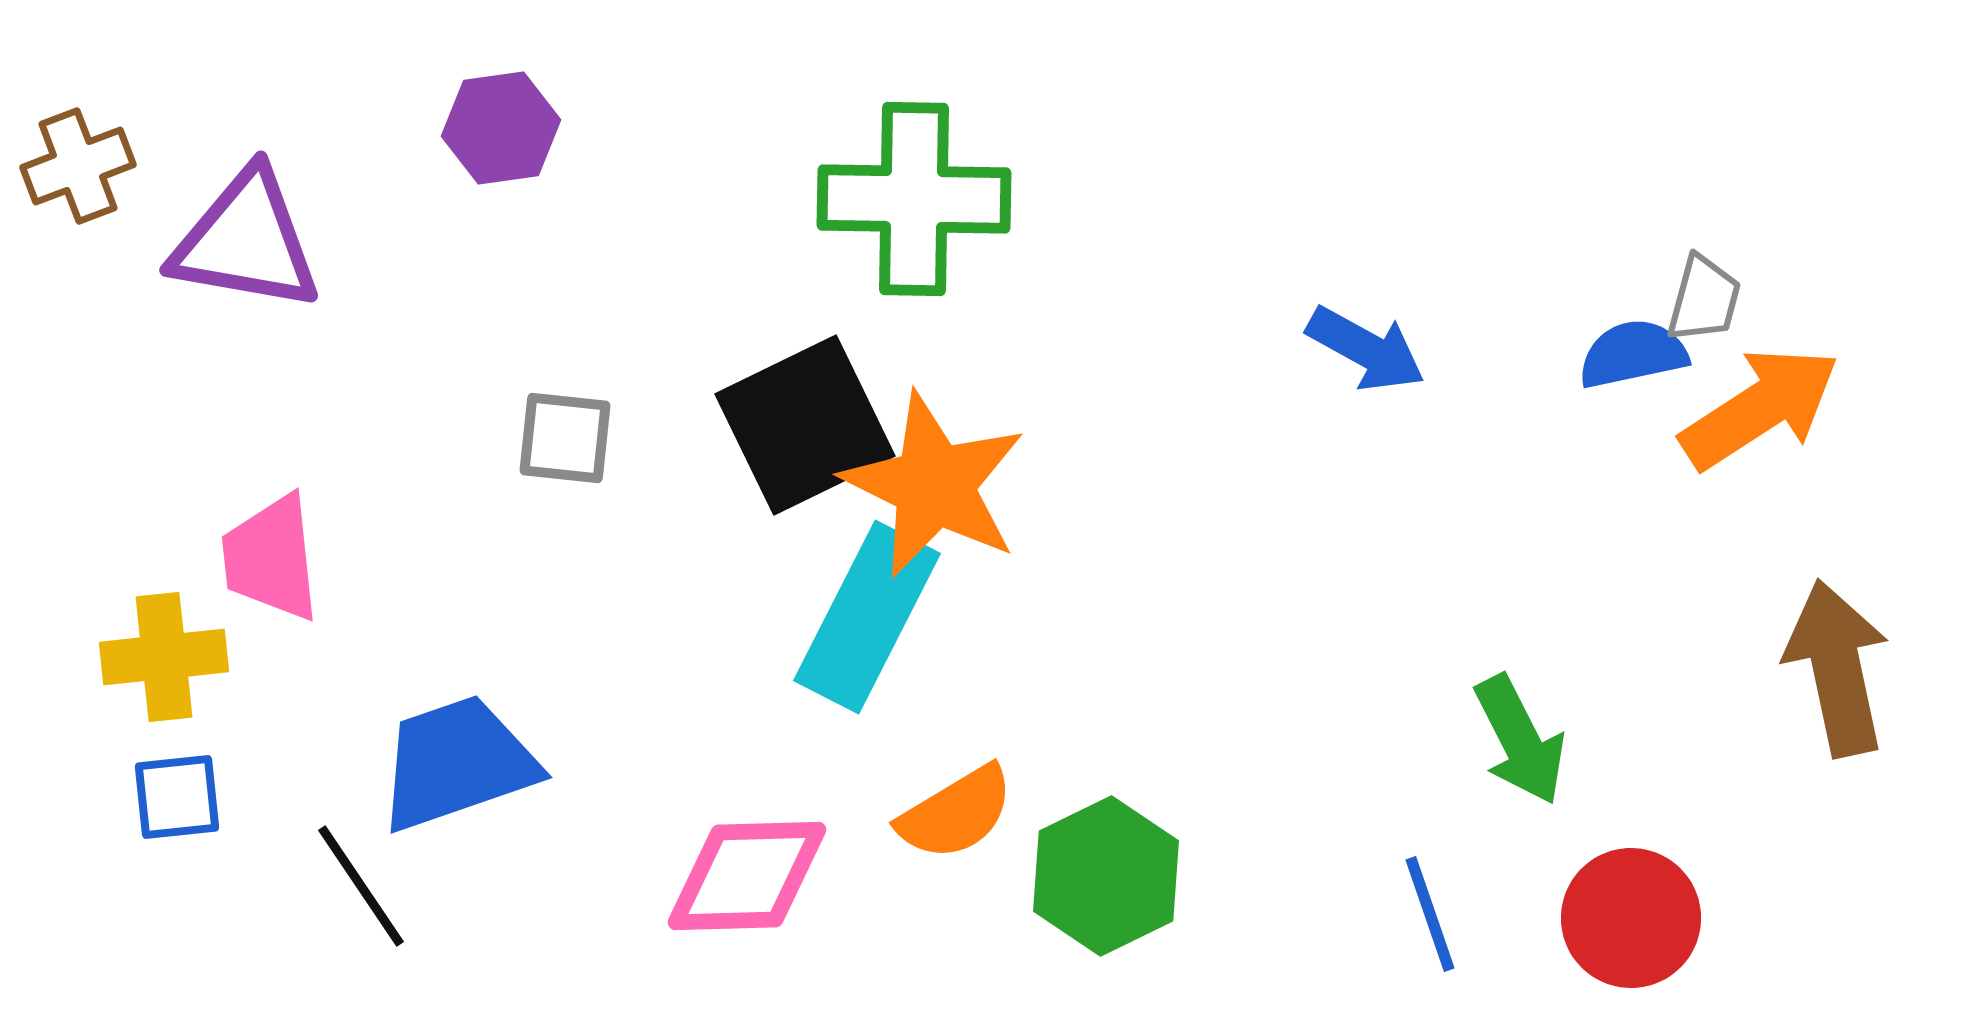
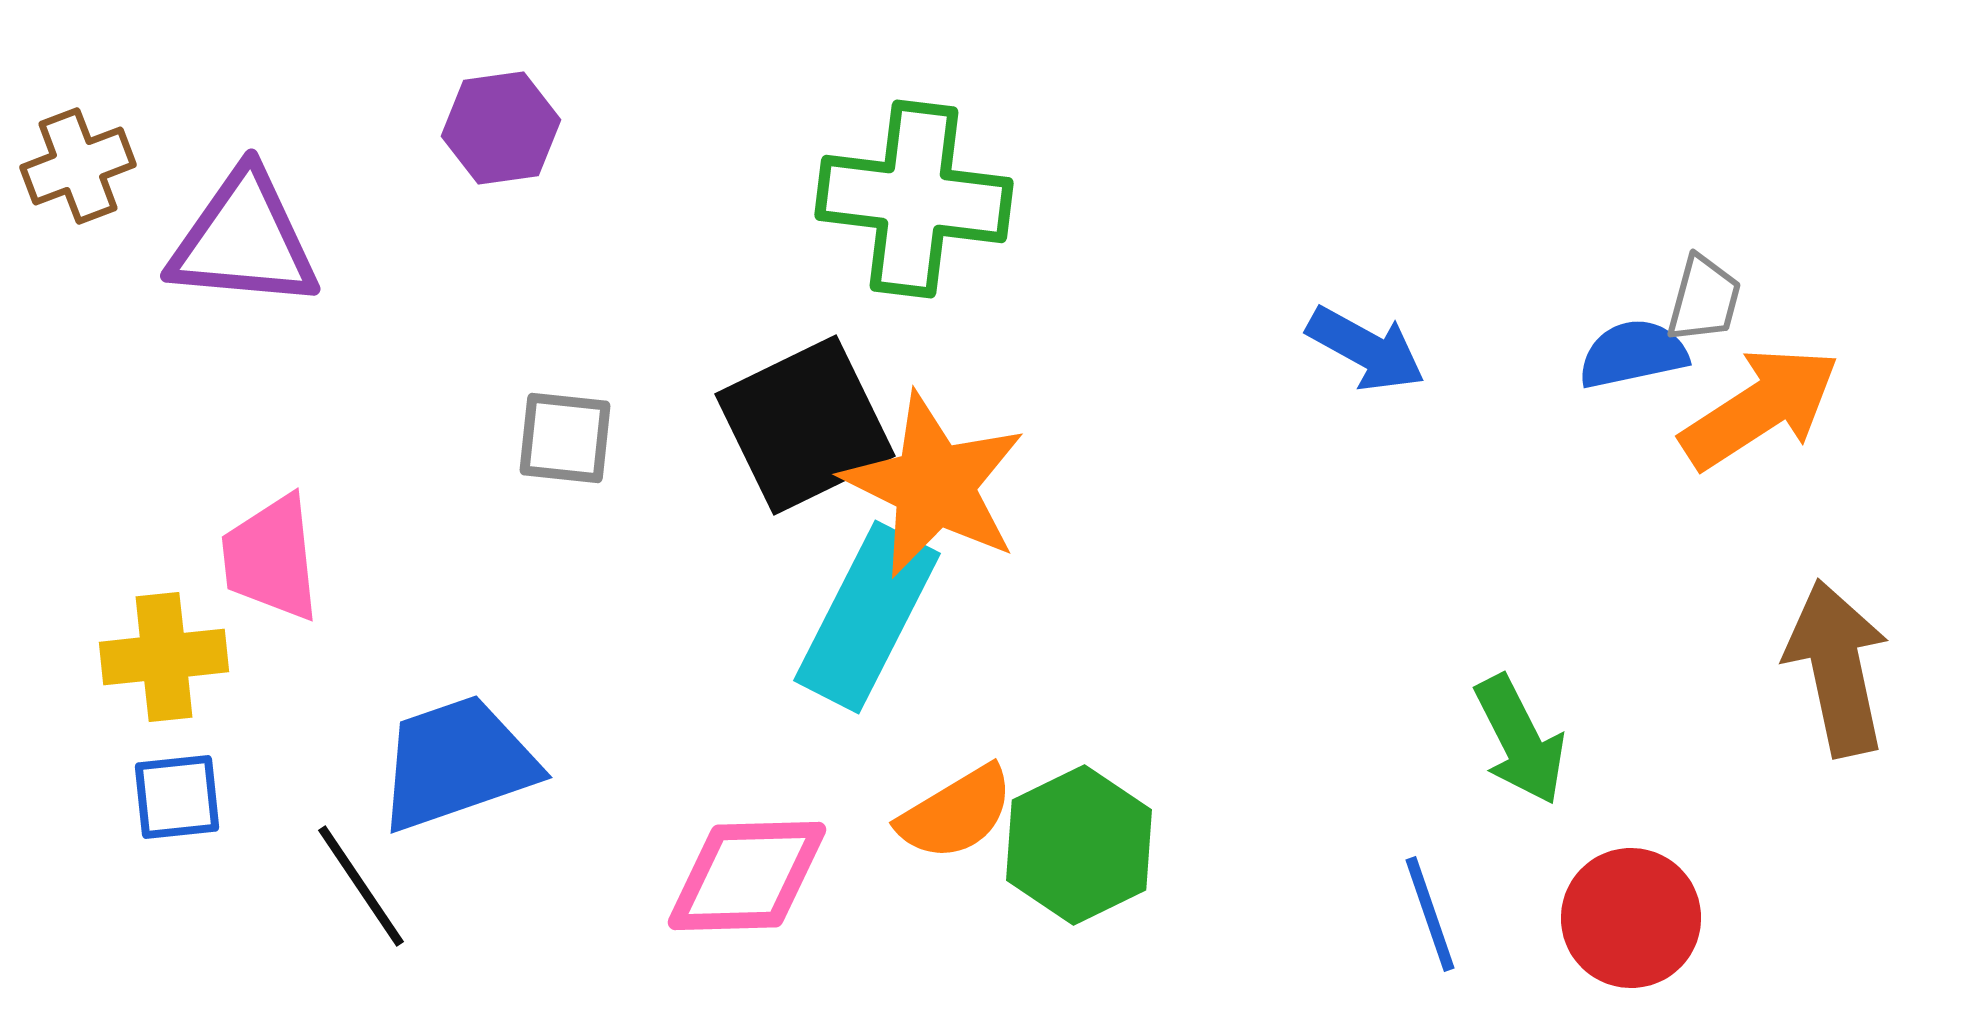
green cross: rotated 6 degrees clockwise
purple triangle: moved 2 px left, 1 px up; rotated 5 degrees counterclockwise
green hexagon: moved 27 px left, 31 px up
